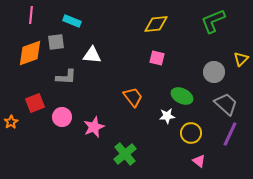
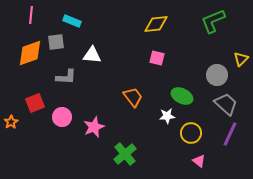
gray circle: moved 3 px right, 3 px down
